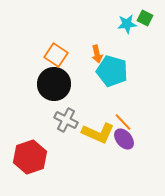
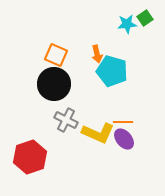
green square: rotated 28 degrees clockwise
orange square: rotated 10 degrees counterclockwise
orange line: rotated 48 degrees counterclockwise
